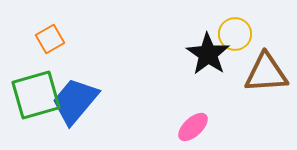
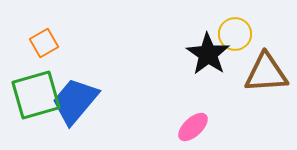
orange square: moved 6 px left, 4 px down
